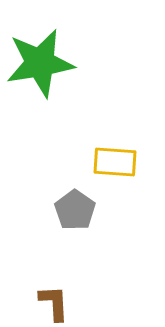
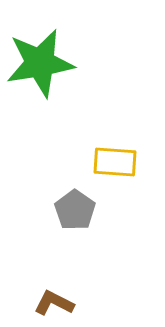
brown L-shape: rotated 60 degrees counterclockwise
